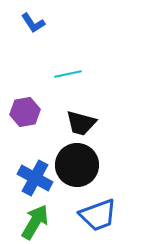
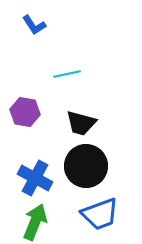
blue L-shape: moved 1 px right, 2 px down
cyan line: moved 1 px left
purple hexagon: rotated 20 degrees clockwise
black circle: moved 9 px right, 1 px down
blue trapezoid: moved 2 px right, 1 px up
green arrow: rotated 9 degrees counterclockwise
